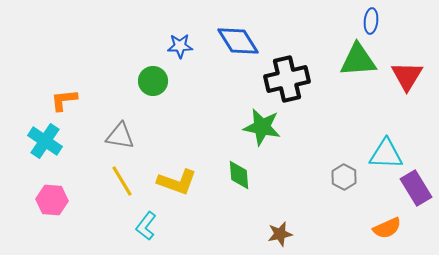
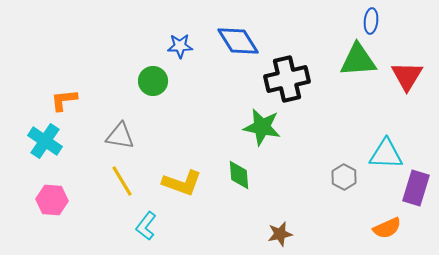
yellow L-shape: moved 5 px right, 1 px down
purple rectangle: rotated 48 degrees clockwise
